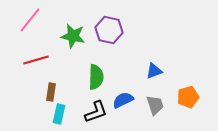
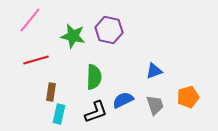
green semicircle: moved 2 px left
